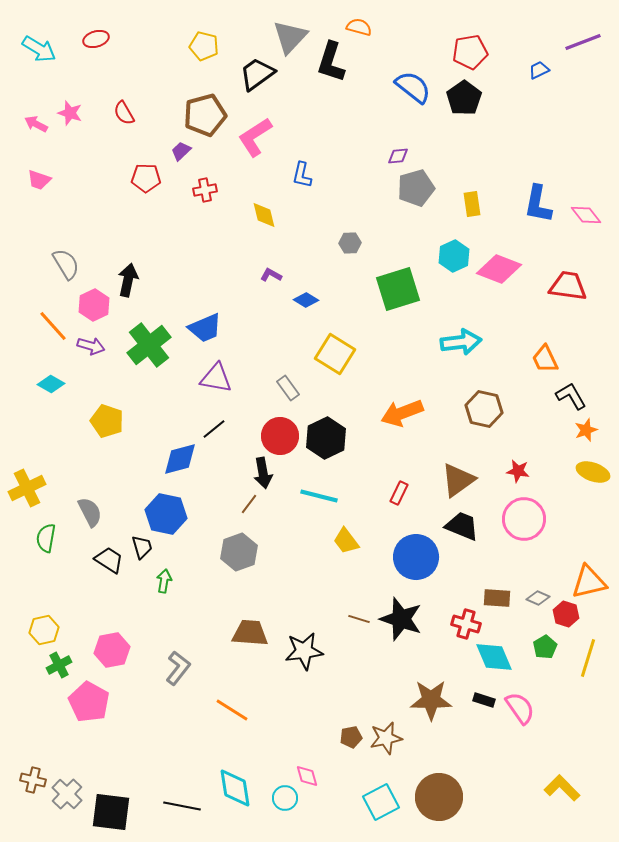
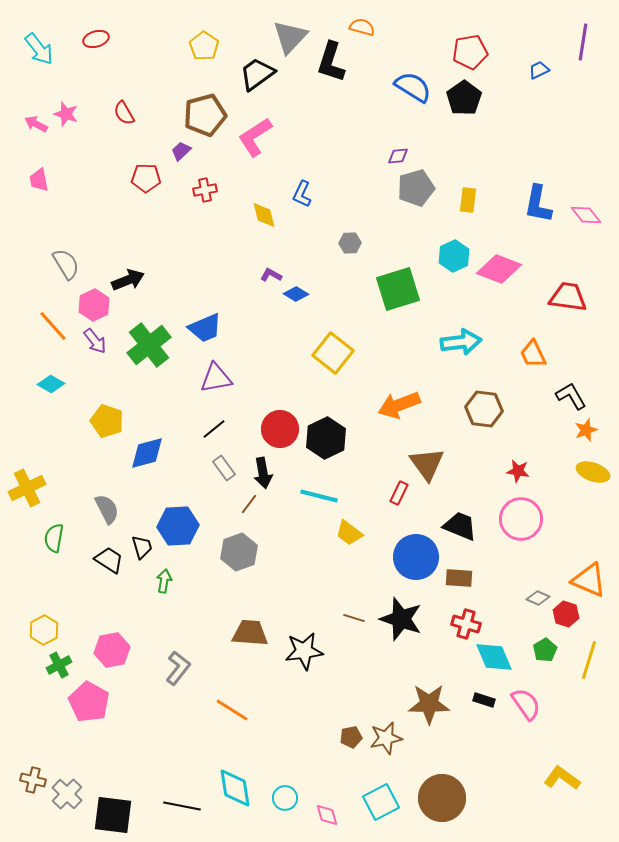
orange semicircle at (359, 27): moved 3 px right
purple line at (583, 42): rotated 60 degrees counterclockwise
yellow pentagon at (204, 46): rotated 20 degrees clockwise
cyan arrow at (39, 49): rotated 20 degrees clockwise
blue semicircle at (413, 87): rotated 6 degrees counterclockwise
pink star at (70, 113): moved 4 px left, 1 px down
blue L-shape at (302, 175): moved 19 px down; rotated 12 degrees clockwise
pink trapezoid at (39, 180): rotated 60 degrees clockwise
yellow rectangle at (472, 204): moved 4 px left, 4 px up; rotated 15 degrees clockwise
black arrow at (128, 280): rotated 56 degrees clockwise
red trapezoid at (568, 286): moved 11 px down
blue diamond at (306, 300): moved 10 px left, 6 px up
purple arrow at (91, 346): moved 4 px right, 5 px up; rotated 36 degrees clockwise
yellow square at (335, 354): moved 2 px left, 1 px up; rotated 6 degrees clockwise
orange trapezoid at (545, 359): moved 12 px left, 5 px up
purple triangle at (216, 378): rotated 20 degrees counterclockwise
gray rectangle at (288, 388): moved 64 px left, 80 px down
brown hexagon at (484, 409): rotated 6 degrees counterclockwise
orange arrow at (402, 413): moved 3 px left, 8 px up
red circle at (280, 436): moved 7 px up
blue diamond at (180, 459): moved 33 px left, 6 px up
brown triangle at (458, 480): moved 31 px left, 16 px up; rotated 30 degrees counterclockwise
gray semicircle at (90, 512): moved 17 px right, 3 px up
blue hexagon at (166, 514): moved 12 px right, 12 px down; rotated 15 degrees counterclockwise
pink circle at (524, 519): moved 3 px left
black trapezoid at (462, 526): moved 2 px left
green semicircle at (46, 538): moved 8 px right
yellow trapezoid at (346, 541): moved 3 px right, 8 px up; rotated 16 degrees counterclockwise
orange triangle at (589, 582): moved 2 px up; rotated 36 degrees clockwise
brown rectangle at (497, 598): moved 38 px left, 20 px up
brown line at (359, 619): moved 5 px left, 1 px up
yellow hexagon at (44, 630): rotated 16 degrees counterclockwise
green pentagon at (545, 647): moved 3 px down
yellow line at (588, 658): moved 1 px right, 2 px down
brown star at (431, 700): moved 2 px left, 4 px down
pink semicircle at (520, 708): moved 6 px right, 4 px up
pink diamond at (307, 776): moved 20 px right, 39 px down
yellow L-shape at (562, 788): moved 10 px up; rotated 9 degrees counterclockwise
brown circle at (439, 797): moved 3 px right, 1 px down
black square at (111, 812): moved 2 px right, 3 px down
